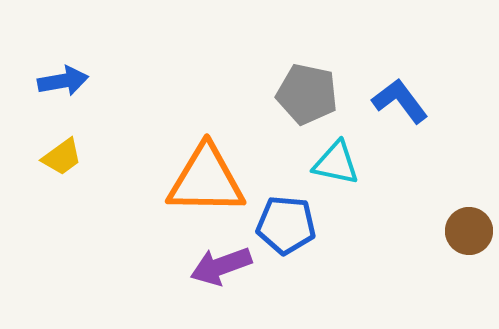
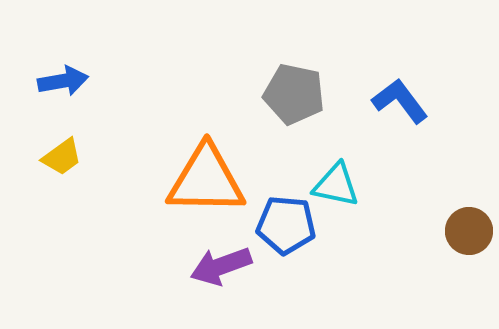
gray pentagon: moved 13 px left
cyan triangle: moved 22 px down
